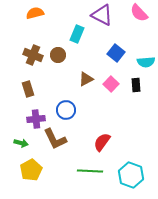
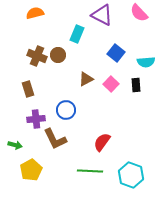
brown cross: moved 4 px right, 1 px down
green arrow: moved 6 px left, 2 px down
